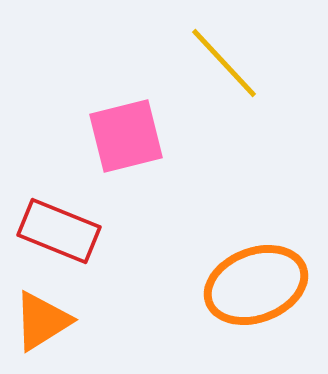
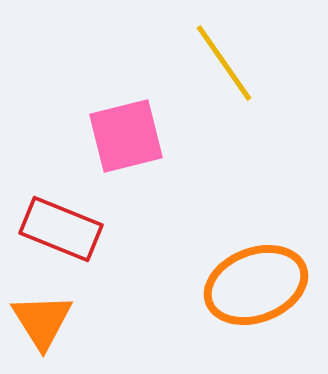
yellow line: rotated 8 degrees clockwise
red rectangle: moved 2 px right, 2 px up
orange triangle: rotated 30 degrees counterclockwise
